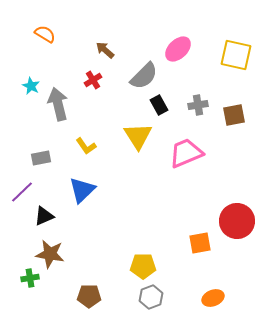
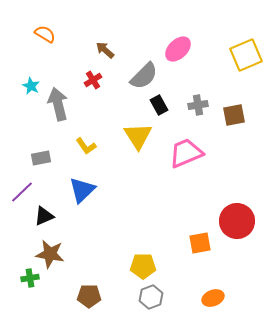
yellow square: moved 10 px right; rotated 36 degrees counterclockwise
